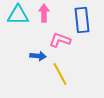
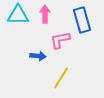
pink arrow: moved 1 px right, 1 px down
blue rectangle: rotated 10 degrees counterclockwise
pink L-shape: rotated 30 degrees counterclockwise
yellow line: moved 1 px right, 4 px down; rotated 60 degrees clockwise
